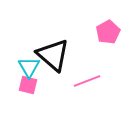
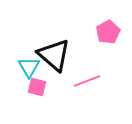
black triangle: moved 1 px right
pink square: moved 9 px right, 2 px down
